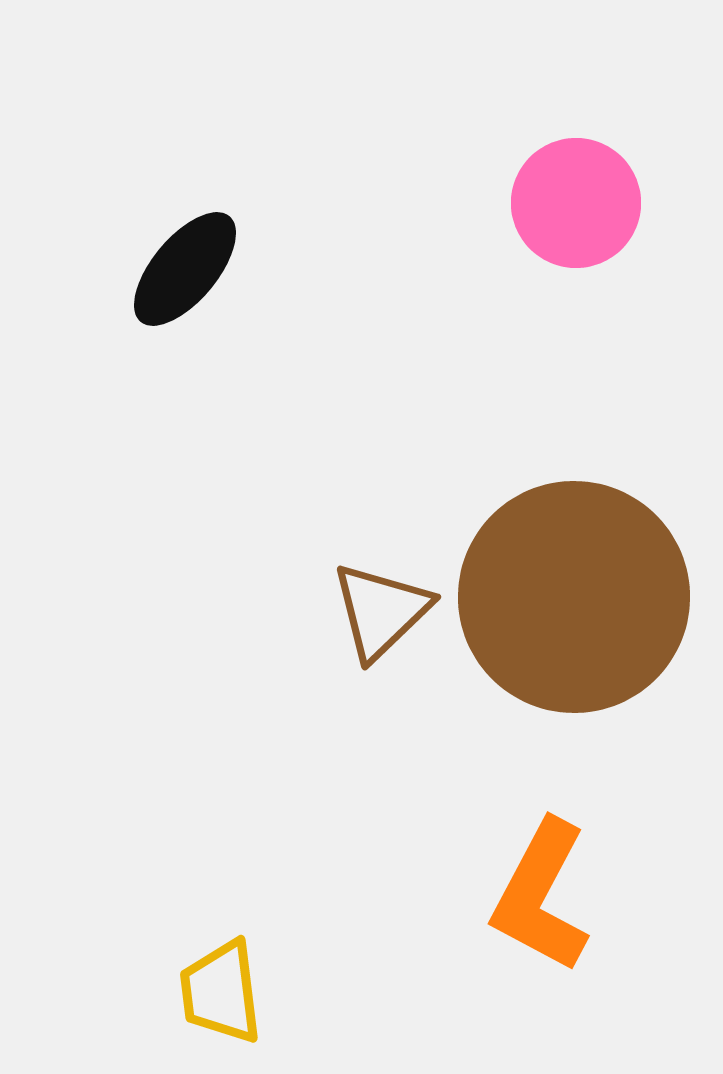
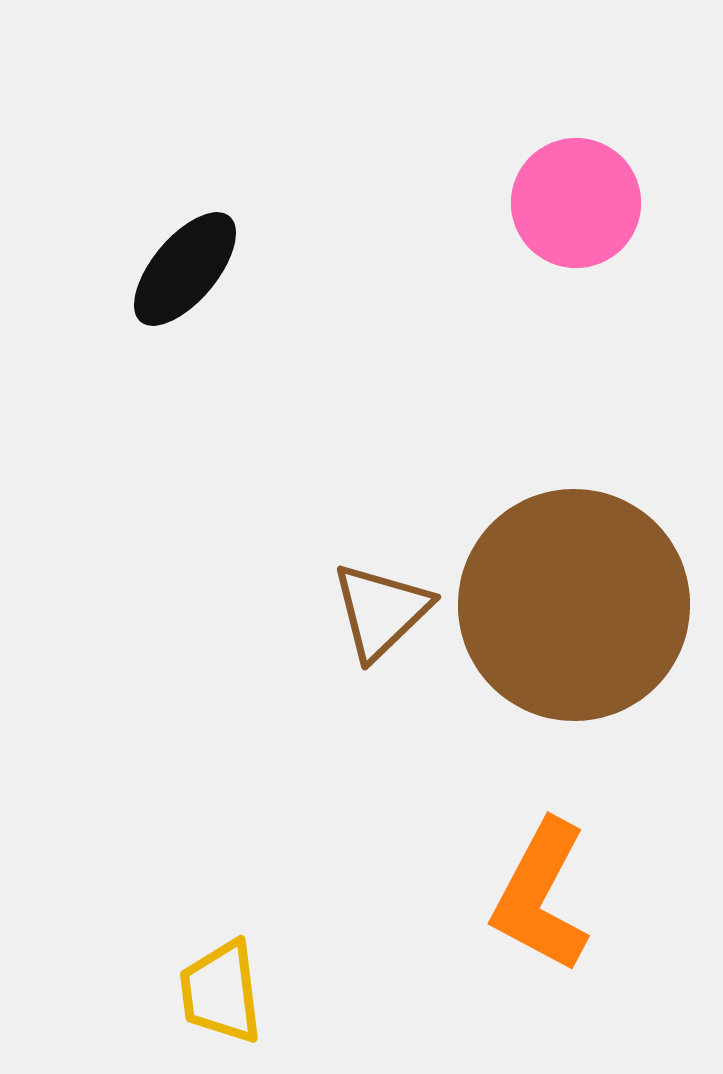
brown circle: moved 8 px down
